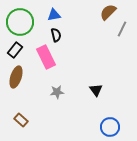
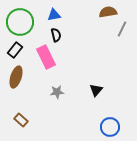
brown semicircle: rotated 36 degrees clockwise
black triangle: rotated 16 degrees clockwise
